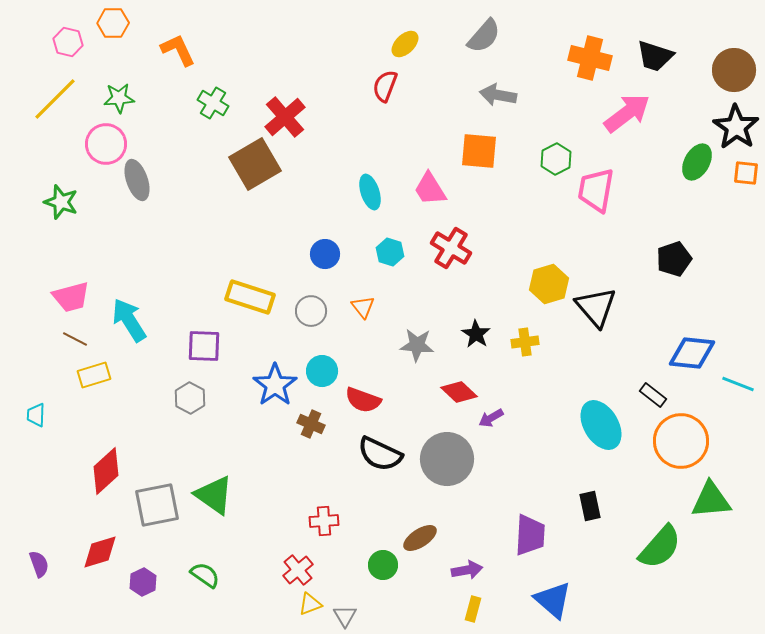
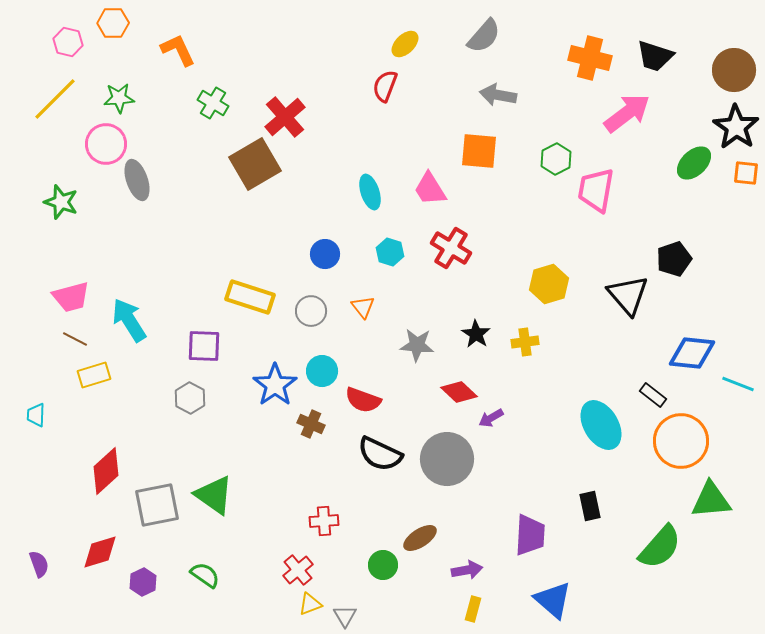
green ellipse at (697, 162): moved 3 px left, 1 px down; rotated 18 degrees clockwise
black triangle at (596, 307): moved 32 px right, 12 px up
